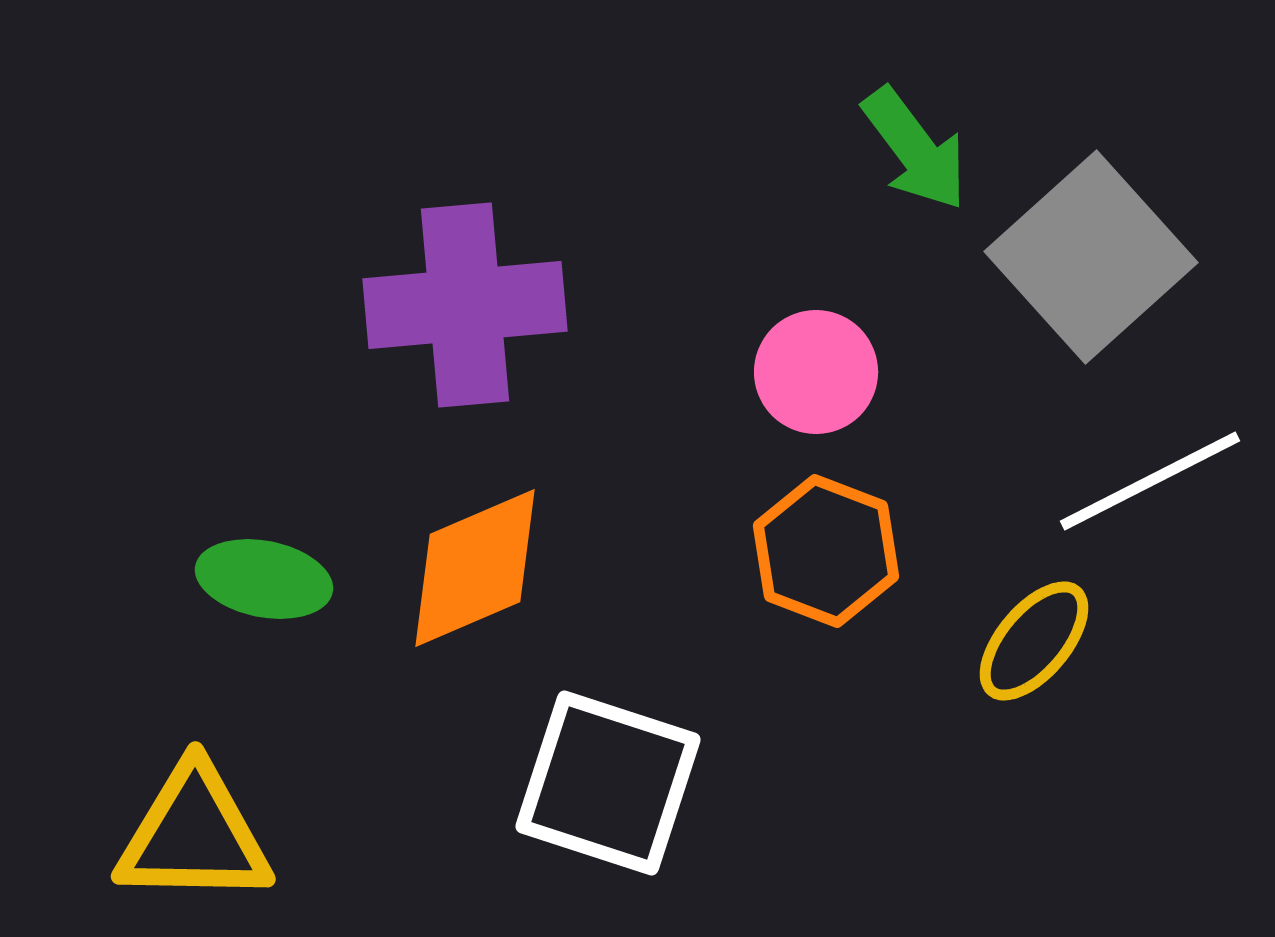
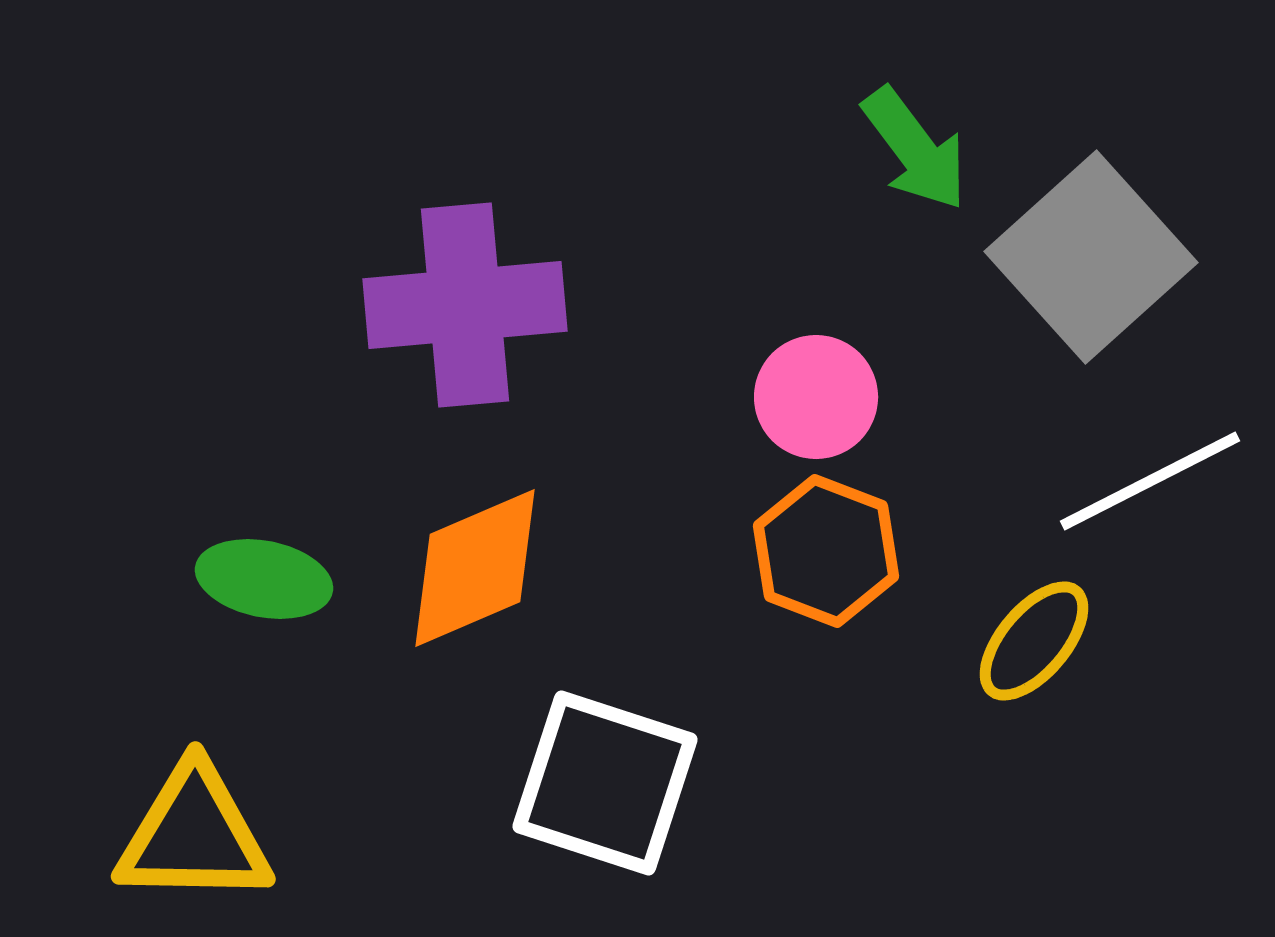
pink circle: moved 25 px down
white square: moved 3 px left
